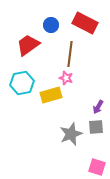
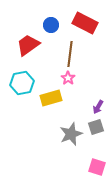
pink star: moved 2 px right; rotated 16 degrees clockwise
yellow rectangle: moved 3 px down
gray square: rotated 14 degrees counterclockwise
